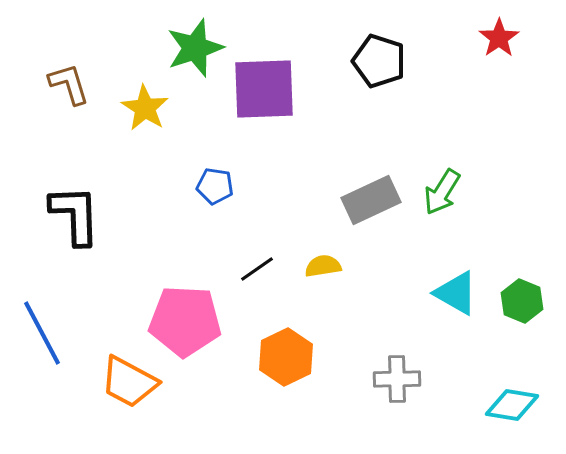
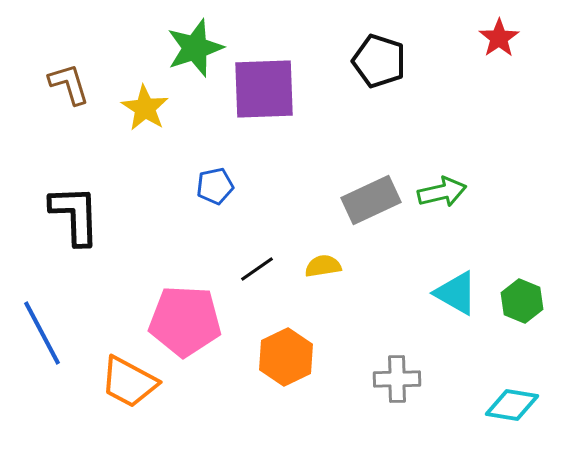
blue pentagon: rotated 21 degrees counterclockwise
green arrow: rotated 135 degrees counterclockwise
